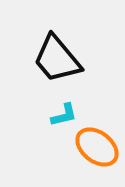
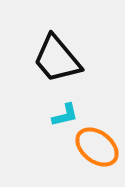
cyan L-shape: moved 1 px right
